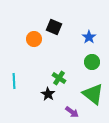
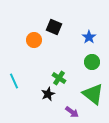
orange circle: moved 1 px down
cyan line: rotated 21 degrees counterclockwise
black star: rotated 16 degrees clockwise
